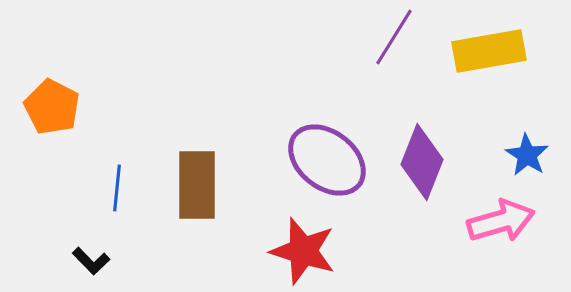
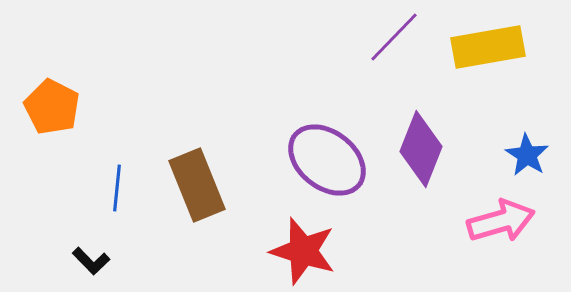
purple line: rotated 12 degrees clockwise
yellow rectangle: moved 1 px left, 4 px up
purple diamond: moved 1 px left, 13 px up
brown rectangle: rotated 22 degrees counterclockwise
